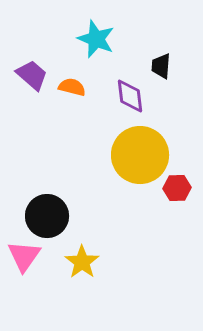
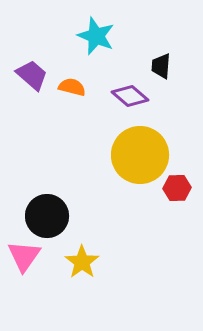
cyan star: moved 3 px up
purple diamond: rotated 42 degrees counterclockwise
